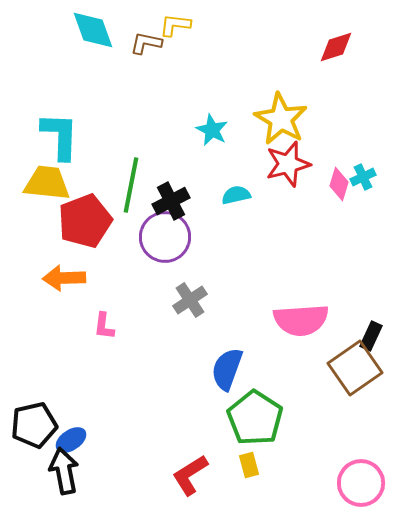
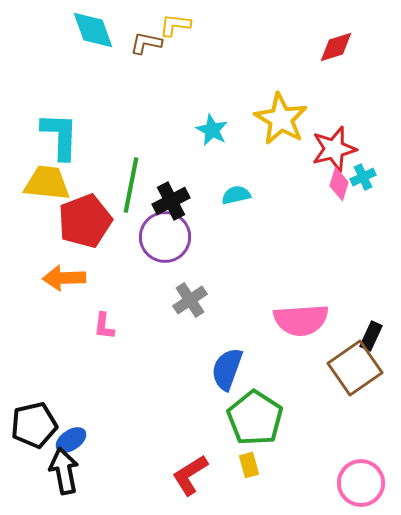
red star: moved 46 px right, 15 px up
